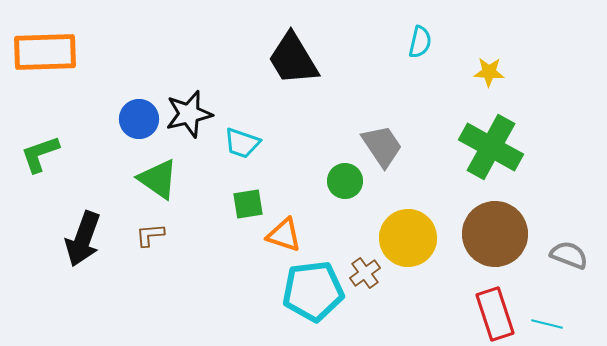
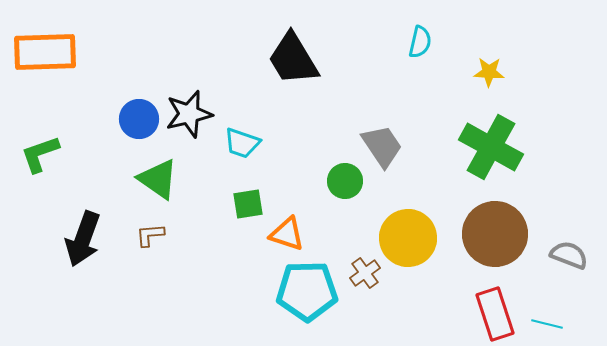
orange triangle: moved 3 px right, 1 px up
cyan pentagon: moved 6 px left; rotated 6 degrees clockwise
